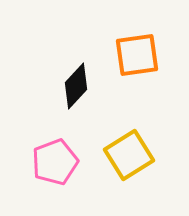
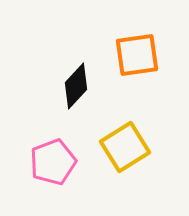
yellow square: moved 4 px left, 8 px up
pink pentagon: moved 2 px left
